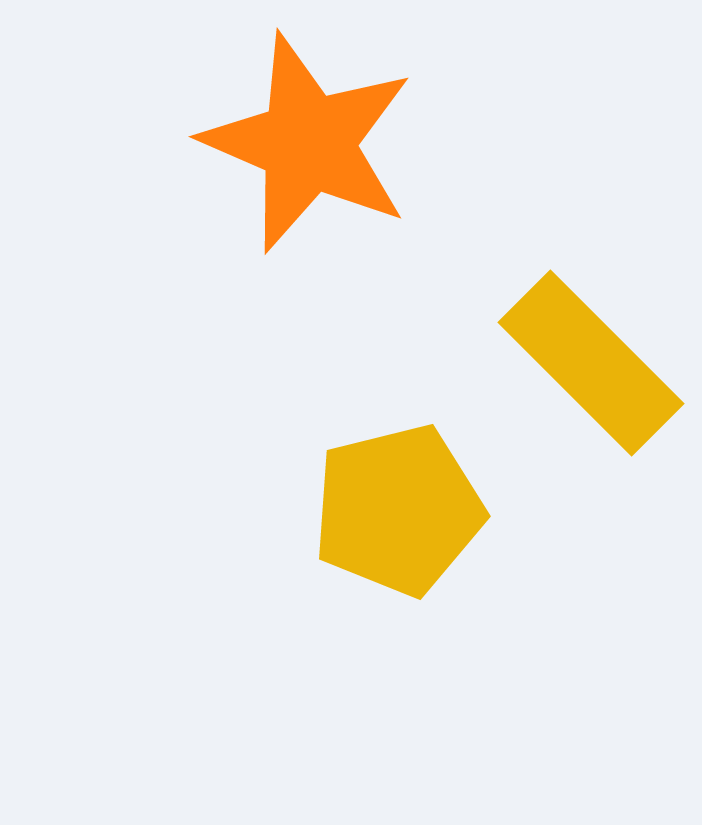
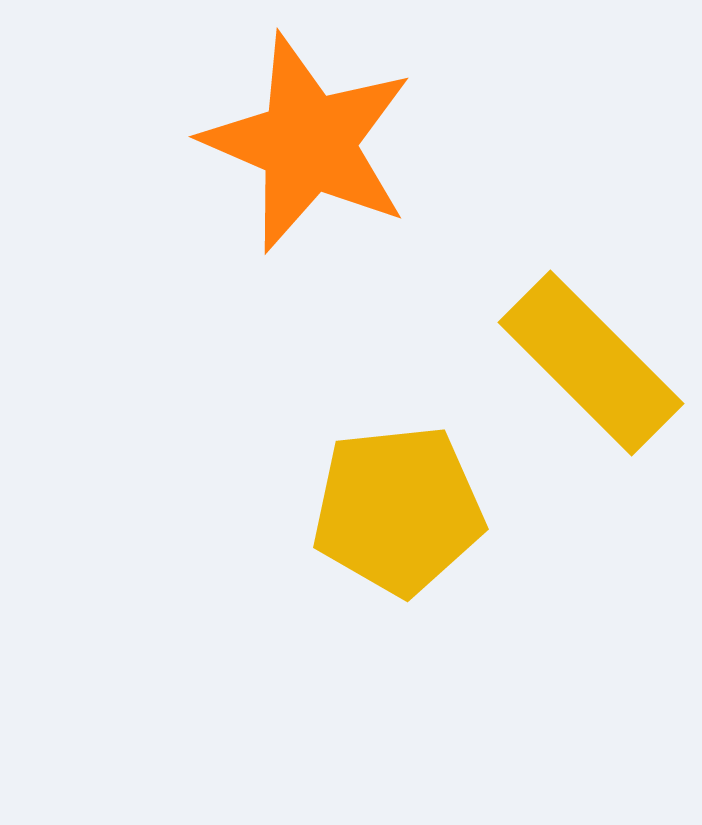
yellow pentagon: rotated 8 degrees clockwise
